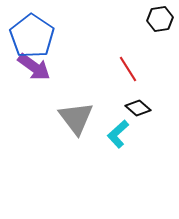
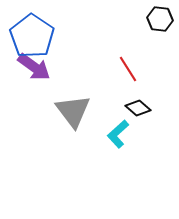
black hexagon: rotated 15 degrees clockwise
gray triangle: moved 3 px left, 7 px up
